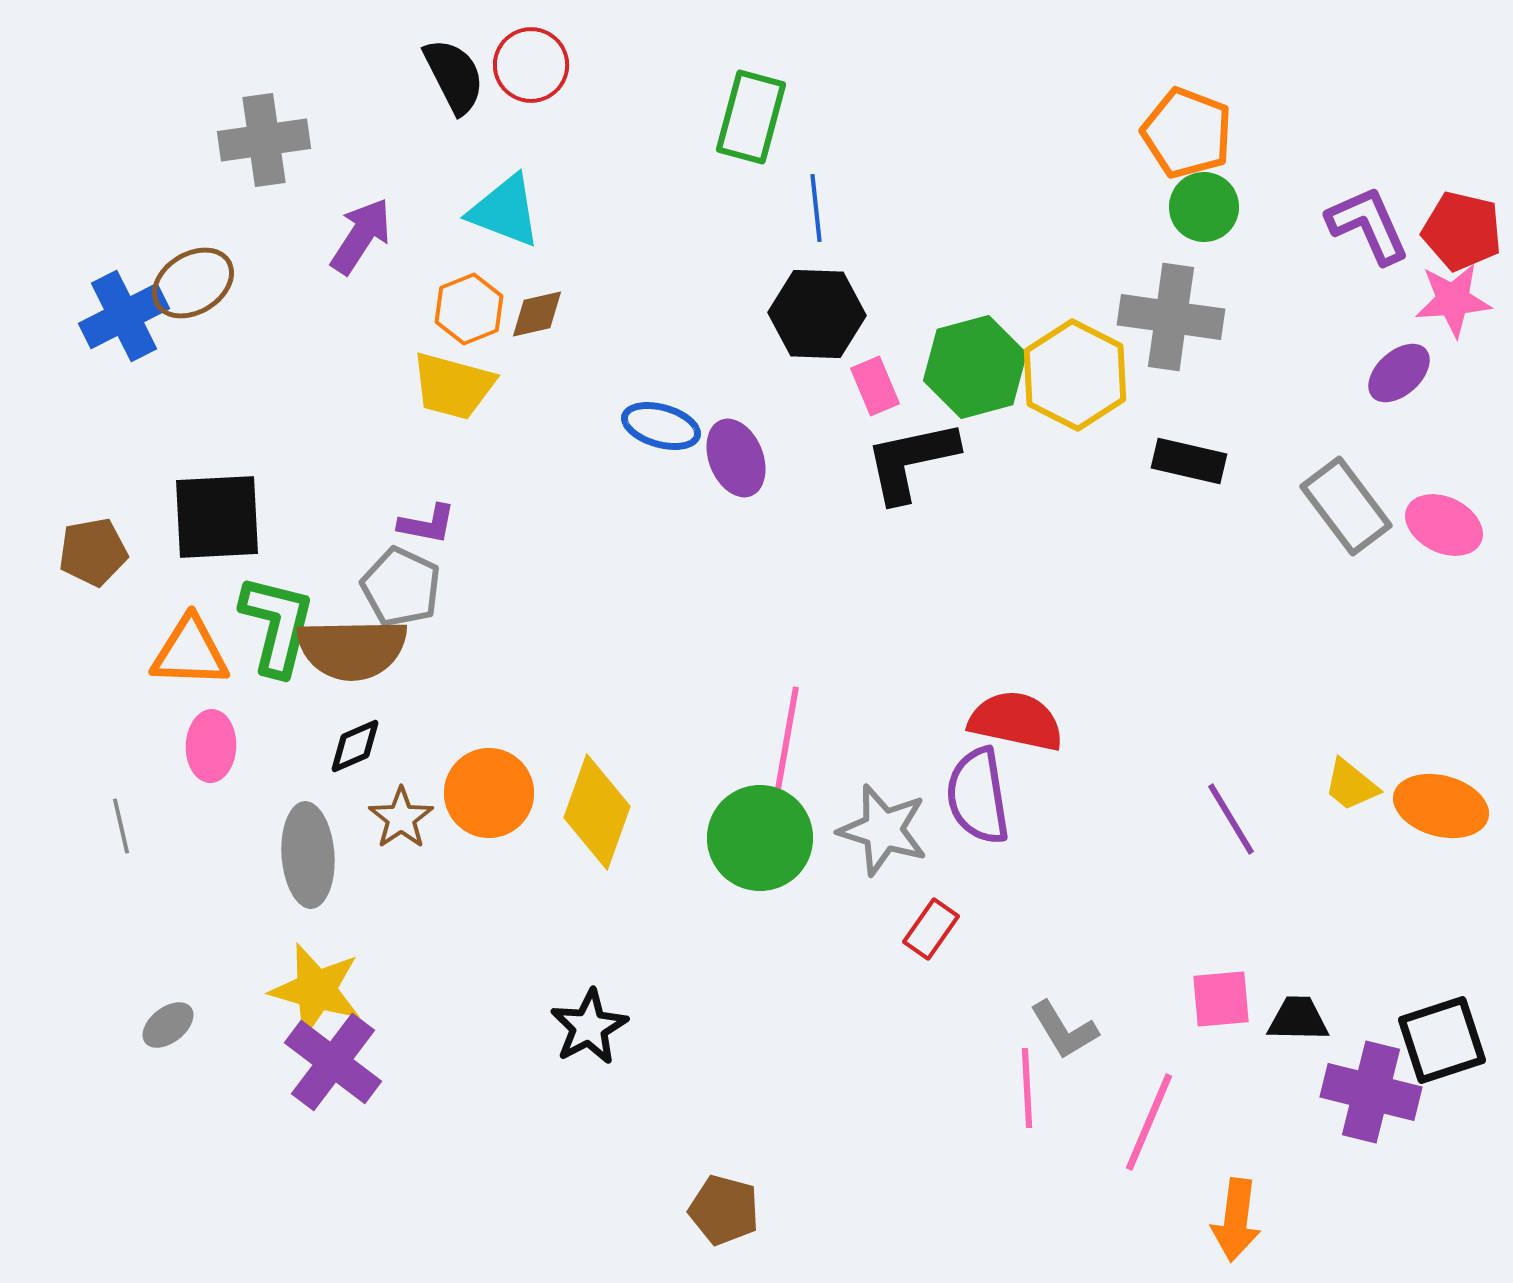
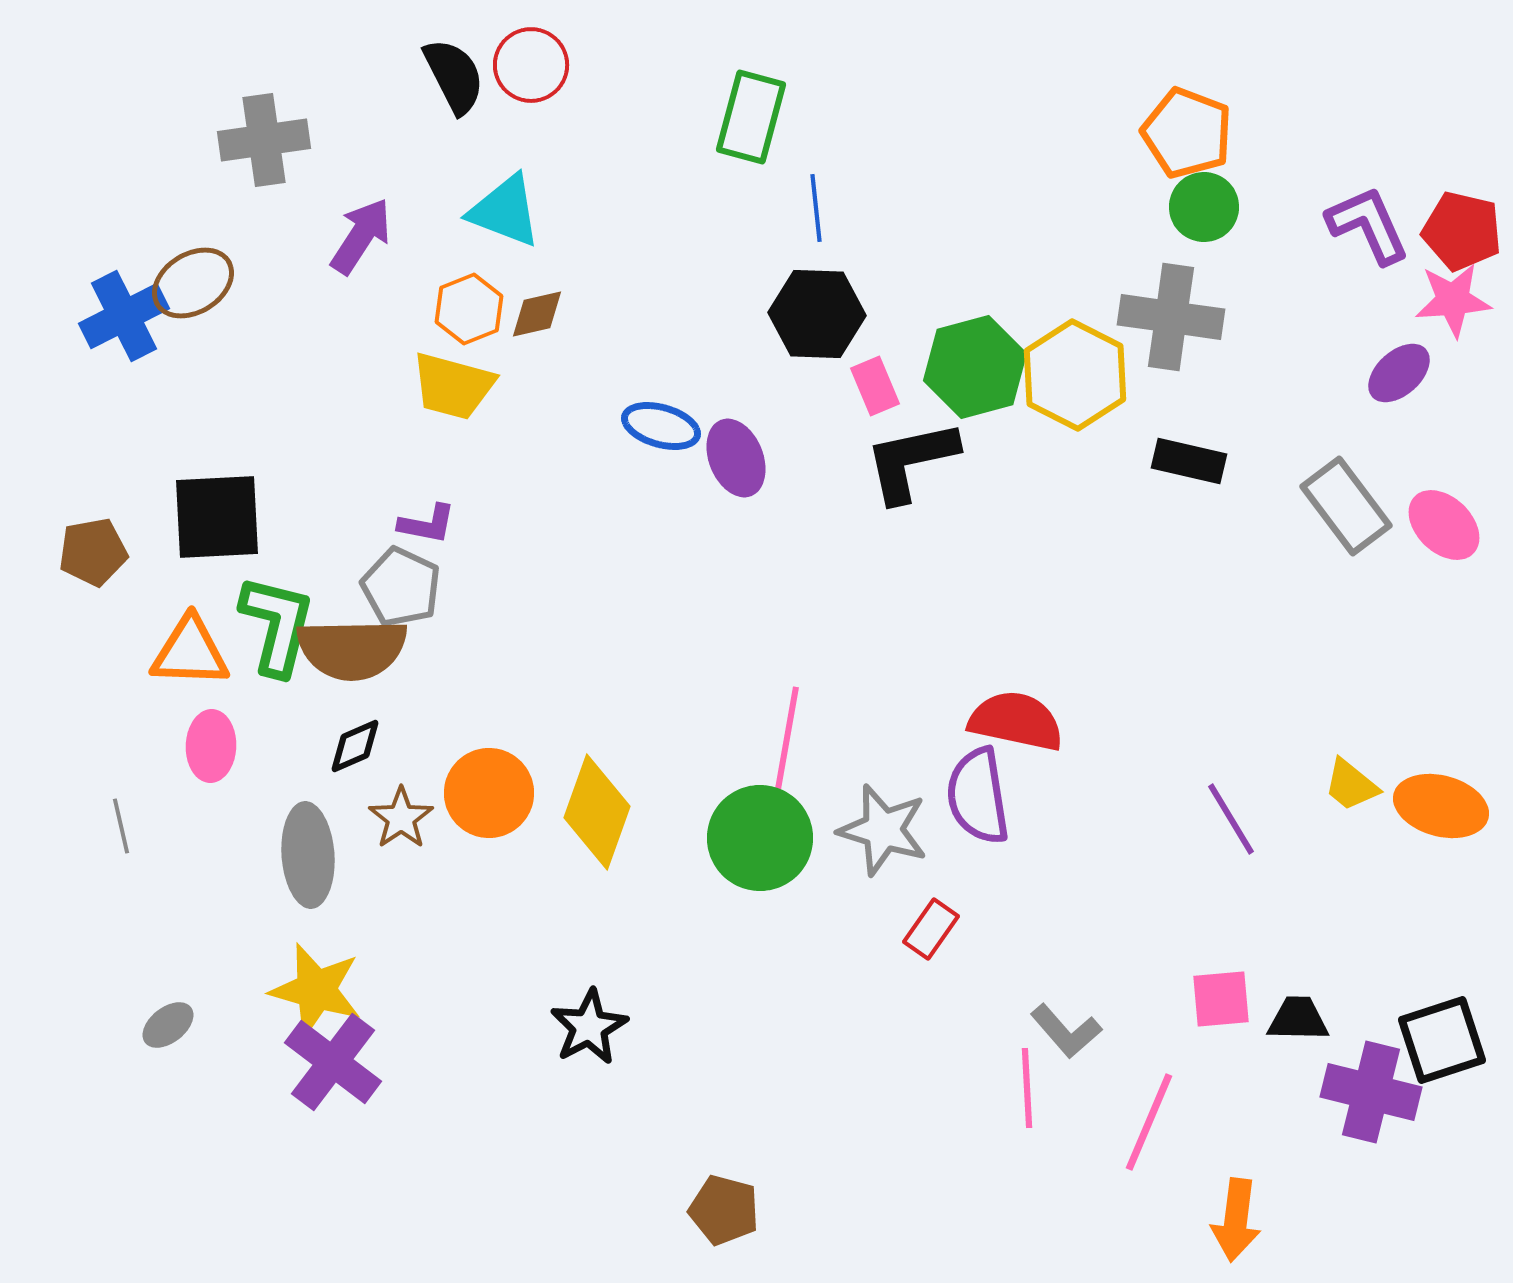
pink ellipse at (1444, 525): rotated 18 degrees clockwise
gray L-shape at (1064, 1030): moved 2 px right, 1 px down; rotated 10 degrees counterclockwise
